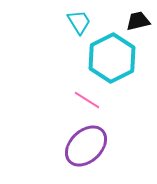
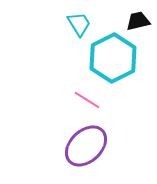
cyan trapezoid: moved 2 px down
cyan hexagon: moved 1 px right
